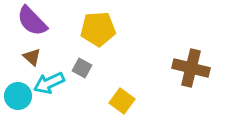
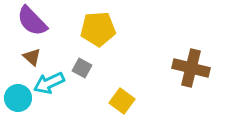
cyan circle: moved 2 px down
